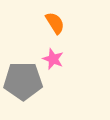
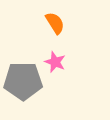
pink star: moved 2 px right, 3 px down
